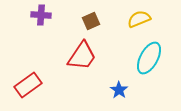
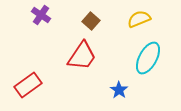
purple cross: rotated 30 degrees clockwise
brown square: rotated 24 degrees counterclockwise
cyan ellipse: moved 1 px left
